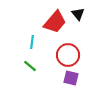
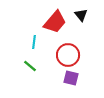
black triangle: moved 3 px right, 1 px down
cyan line: moved 2 px right
